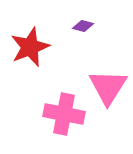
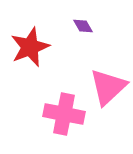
purple diamond: rotated 45 degrees clockwise
pink triangle: rotated 15 degrees clockwise
